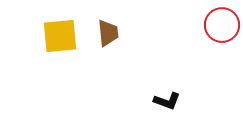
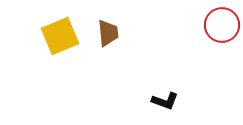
yellow square: rotated 18 degrees counterclockwise
black L-shape: moved 2 px left
